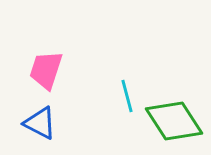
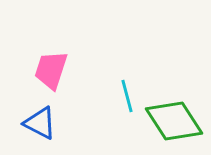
pink trapezoid: moved 5 px right
